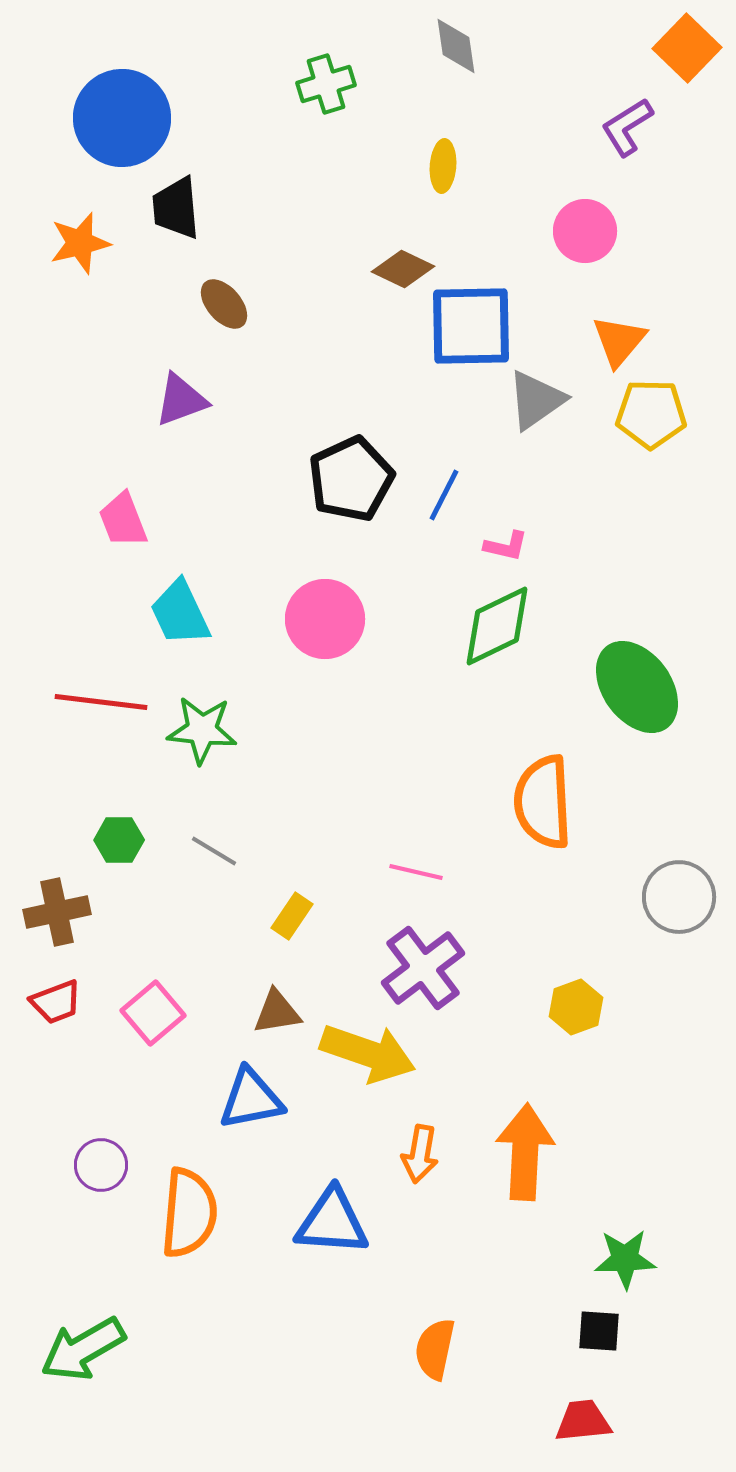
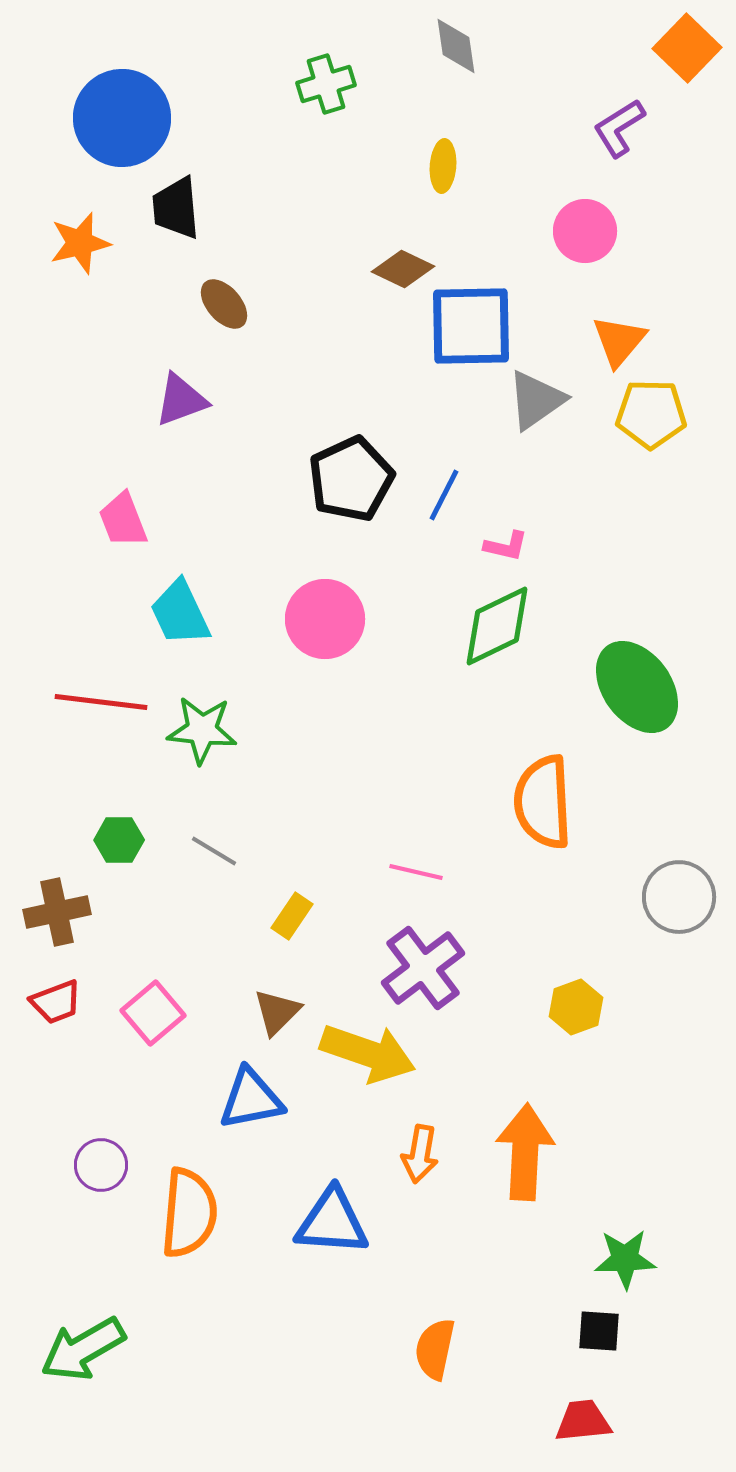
purple L-shape at (627, 127): moved 8 px left, 1 px down
brown triangle at (277, 1012): rotated 36 degrees counterclockwise
